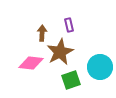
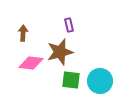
brown arrow: moved 19 px left
brown star: rotated 12 degrees clockwise
cyan circle: moved 14 px down
green square: rotated 24 degrees clockwise
